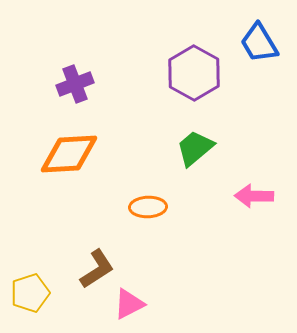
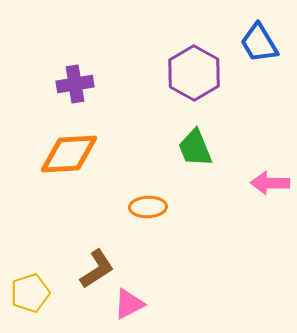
purple cross: rotated 12 degrees clockwise
green trapezoid: rotated 72 degrees counterclockwise
pink arrow: moved 16 px right, 13 px up
